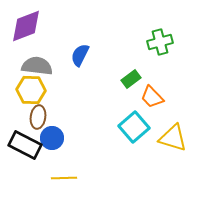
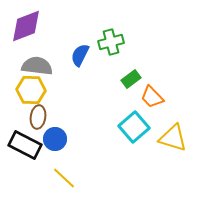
green cross: moved 49 px left
blue circle: moved 3 px right, 1 px down
yellow line: rotated 45 degrees clockwise
